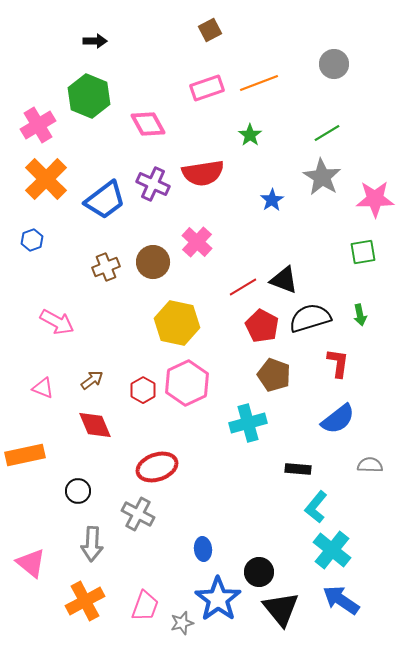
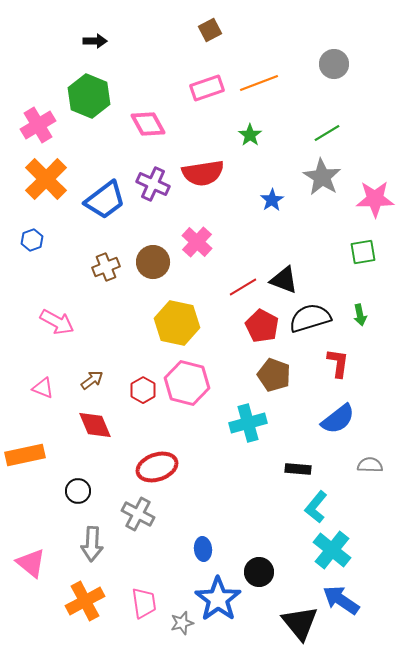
pink hexagon at (187, 383): rotated 21 degrees counterclockwise
pink trapezoid at (145, 606): moved 1 px left, 3 px up; rotated 28 degrees counterclockwise
black triangle at (281, 609): moved 19 px right, 14 px down
